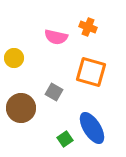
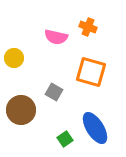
brown circle: moved 2 px down
blue ellipse: moved 3 px right
